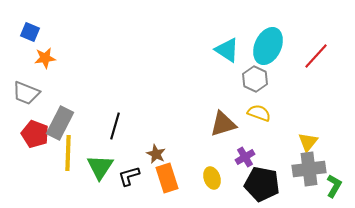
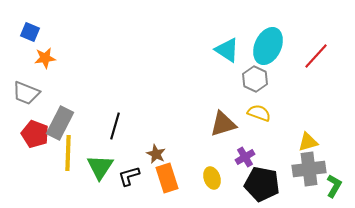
yellow triangle: rotated 35 degrees clockwise
